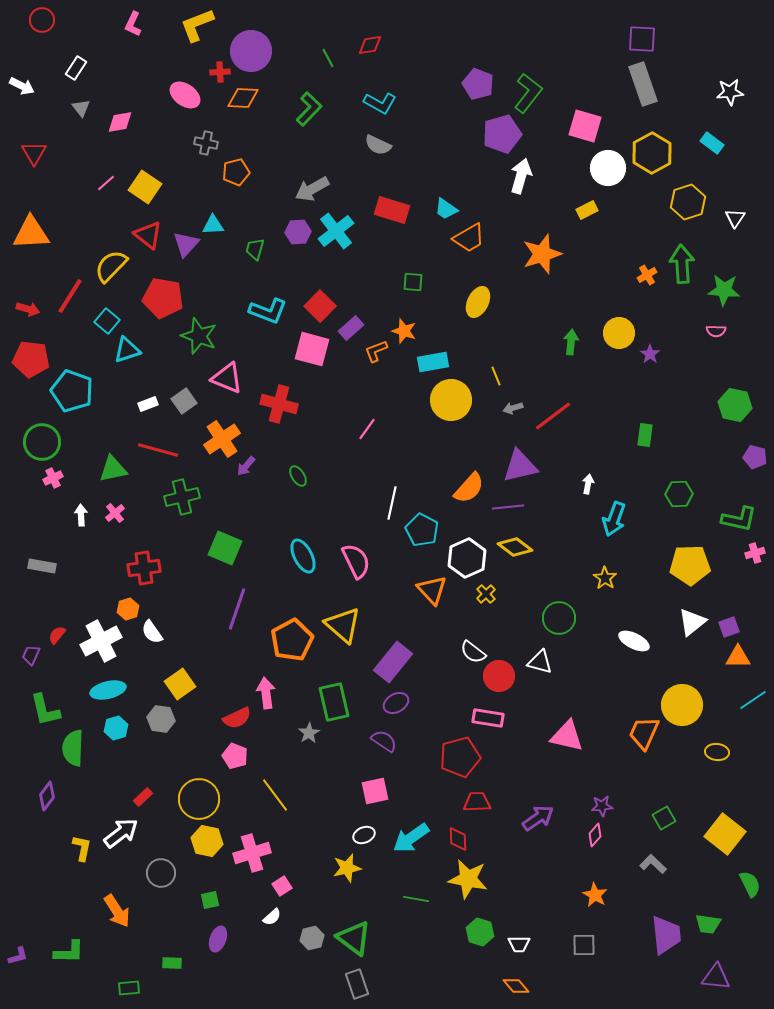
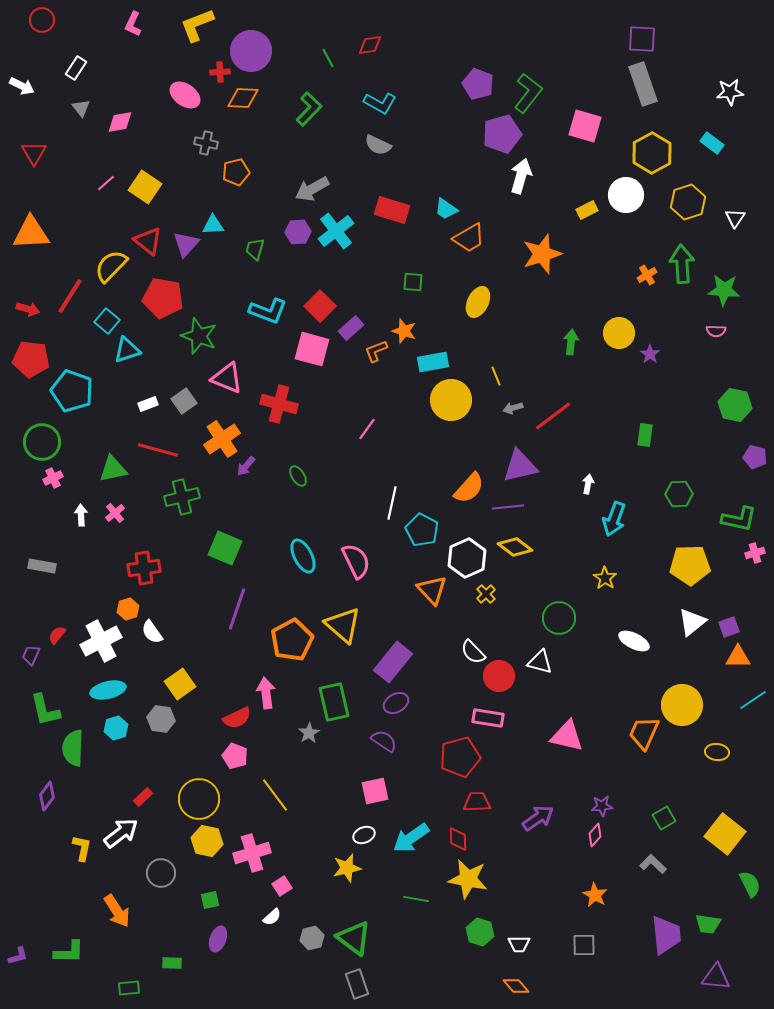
white circle at (608, 168): moved 18 px right, 27 px down
red triangle at (148, 235): moved 6 px down
white semicircle at (473, 652): rotated 8 degrees clockwise
